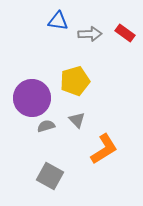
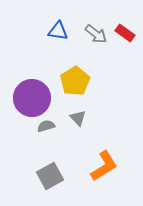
blue triangle: moved 10 px down
gray arrow: moved 6 px right; rotated 40 degrees clockwise
yellow pentagon: rotated 16 degrees counterclockwise
gray triangle: moved 1 px right, 2 px up
orange L-shape: moved 17 px down
gray square: rotated 32 degrees clockwise
